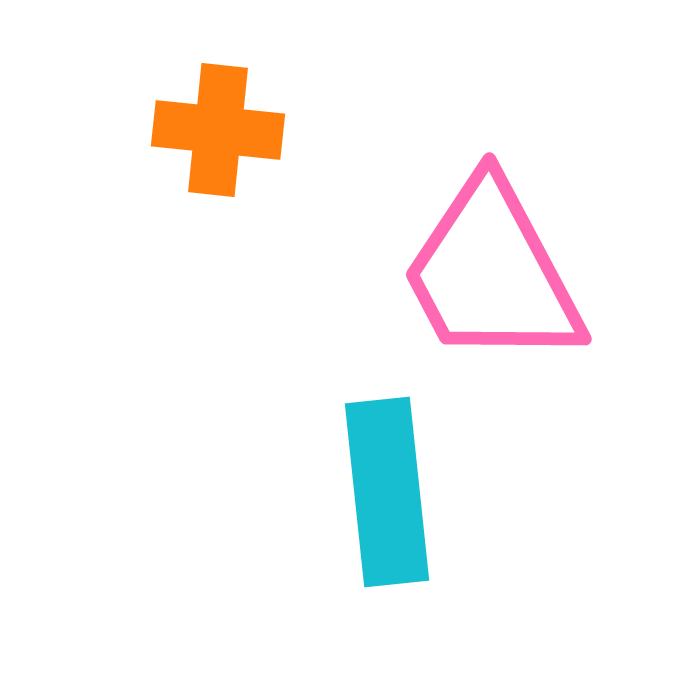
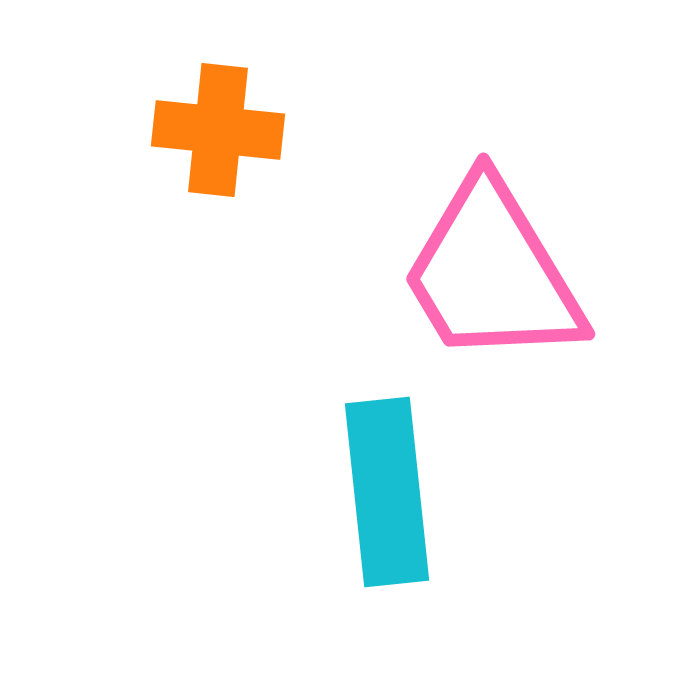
pink trapezoid: rotated 3 degrees counterclockwise
